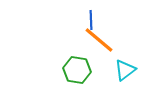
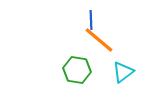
cyan triangle: moved 2 px left, 2 px down
